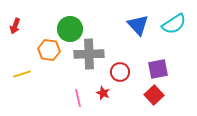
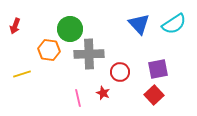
blue triangle: moved 1 px right, 1 px up
